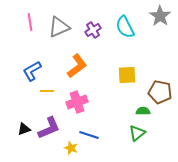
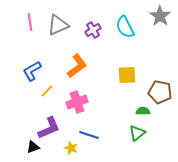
gray triangle: moved 1 px left, 2 px up
yellow line: rotated 48 degrees counterclockwise
black triangle: moved 9 px right, 18 px down
